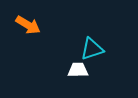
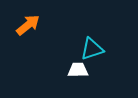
orange arrow: rotated 70 degrees counterclockwise
